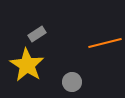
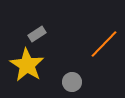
orange line: moved 1 px left, 1 px down; rotated 32 degrees counterclockwise
